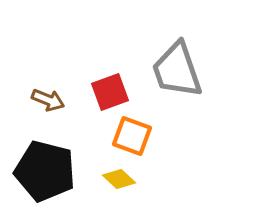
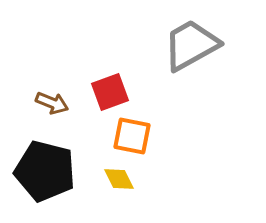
gray trapezoid: moved 14 px right, 25 px up; rotated 80 degrees clockwise
brown arrow: moved 4 px right, 3 px down
orange square: rotated 9 degrees counterclockwise
yellow diamond: rotated 20 degrees clockwise
